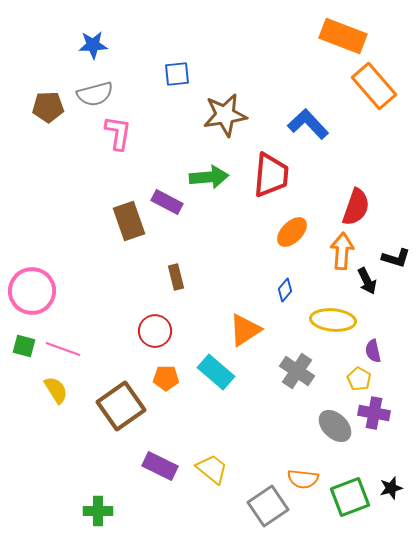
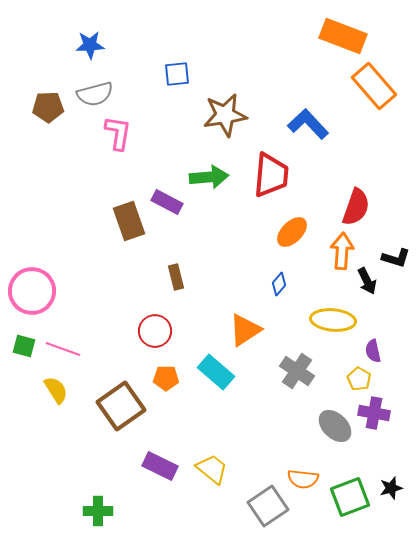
blue star at (93, 45): moved 3 px left
blue diamond at (285, 290): moved 6 px left, 6 px up
